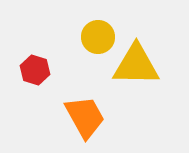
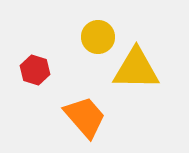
yellow triangle: moved 4 px down
orange trapezoid: rotated 12 degrees counterclockwise
